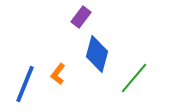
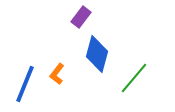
orange L-shape: moved 1 px left
